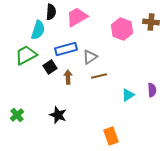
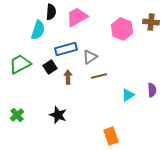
green trapezoid: moved 6 px left, 9 px down
